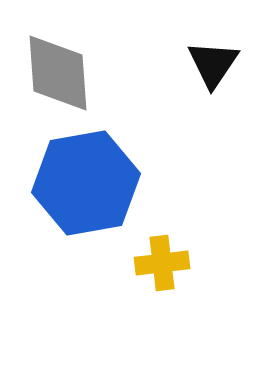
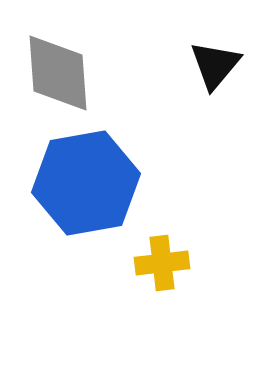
black triangle: moved 2 px right, 1 px down; rotated 6 degrees clockwise
